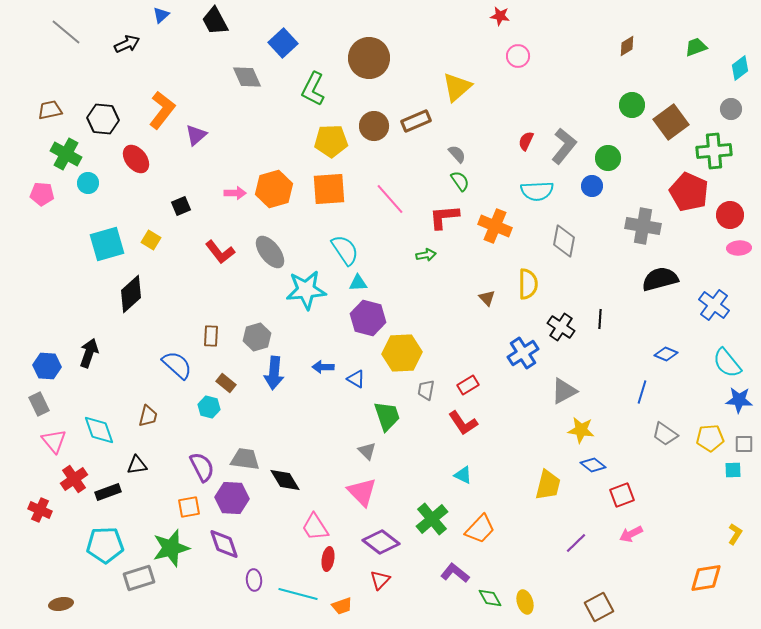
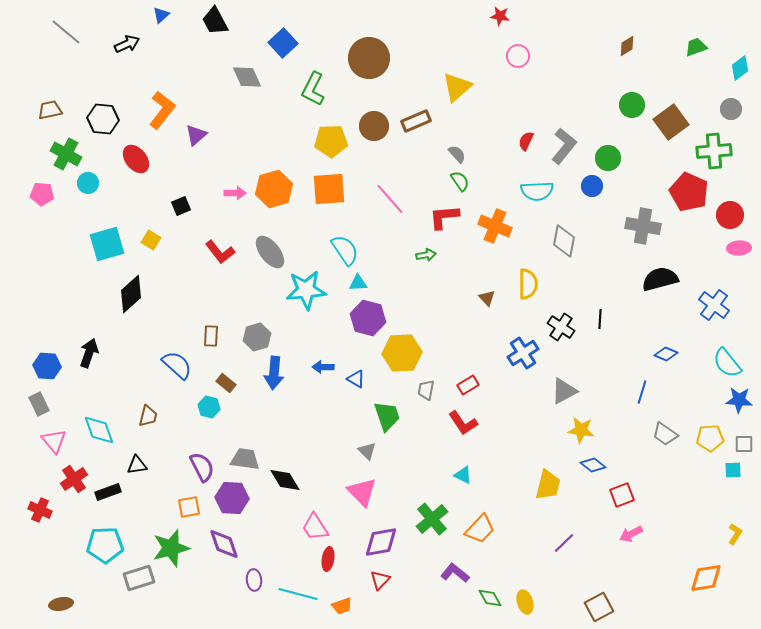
purple diamond at (381, 542): rotated 48 degrees counterclockwise
purple line at (576, 543): moved 12 px left
